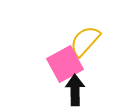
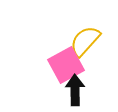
pink square: moved 1 px right, 1 px down
